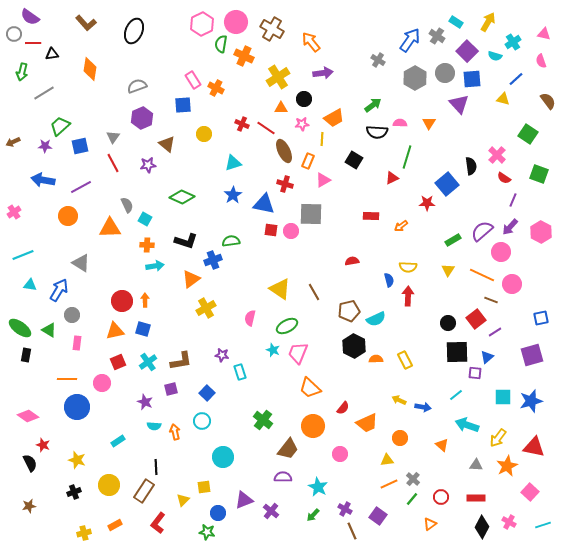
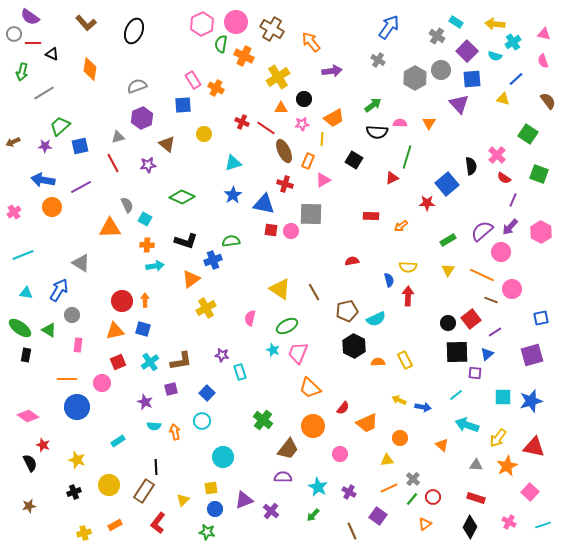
yellow arrow at (488, 22): moved 7 px right, 2 px down; rotated 114 degrees counterclockwise
blue arrow at (410, 40): moved 21 px left, 13 px up
black triangle at (52, 54): rotated 32 degrees clockwise
pink semicircle at (541, 61): moved 2 px right
purple arrow at (323, 73): moved 9 px right, 2 px up
gray circle at (445, 73): moved 4 px left, 3 px up
red cross at (242, 124): moved 2 px up
gray triangle at (113, 137): moved 5 px right; rotated 40 degrees clockwise
orange circle at (68, 216): moved 16 px left, 9 px up
green rectangle at (453, 240): moved 5 px left
pink circle at (512, 284): moved 5 px down
cyan triangle at (30, 285): moved 4 px left, 8 px down
brown pentagon at (349, 311): moved 2 px left
red square at (476, 319): moved 5 px left
pink rectangle at (77, 343): moved 1 px right, 2 px down
blue triangle at (487, 357): moved 3 px up
orange semicircle at (376, 359): moved 2 px right, 3 px down
cyan cross at (148, 362): moved 2 px right
orange line at (389, 484): moved 4 px down
yellow square at (204, 487): moved 7 px right, 1 px down
red circle at (441, 497): moved 8 px left
red rectangle at (476, 498): rotated 18 degrees clockwise
purple cross at (345, 509): moved 4 px right, 17 px up
blue circle at (218, 513): moved 3 px left, 4 px up
orange triangle at (430, 524): moved 5 px left
black diamond at (482, 527): moved 12 px left
